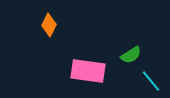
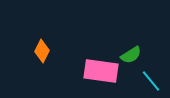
orange diamond: moved 7 px left, 26 px down
pink rectangle: moved 13 px right
